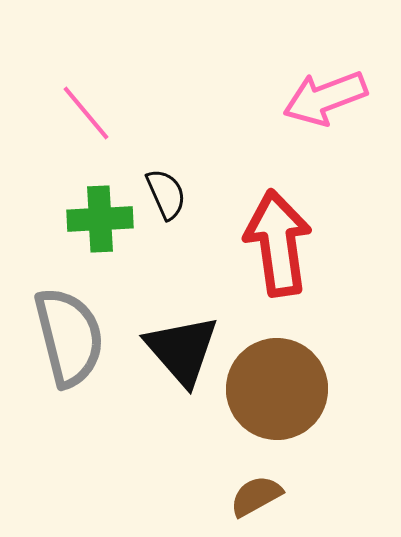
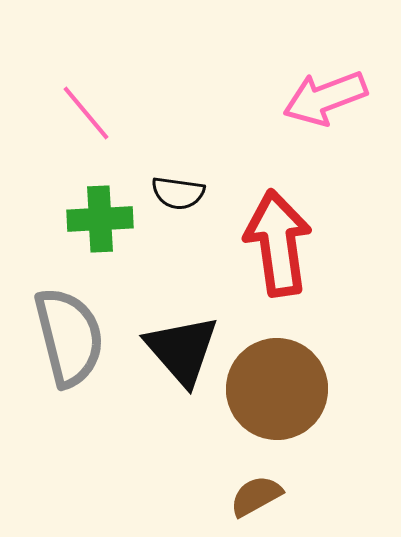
black semicircle: moved 12 px right, 1 px up; rotated 122 degrees clockwise
